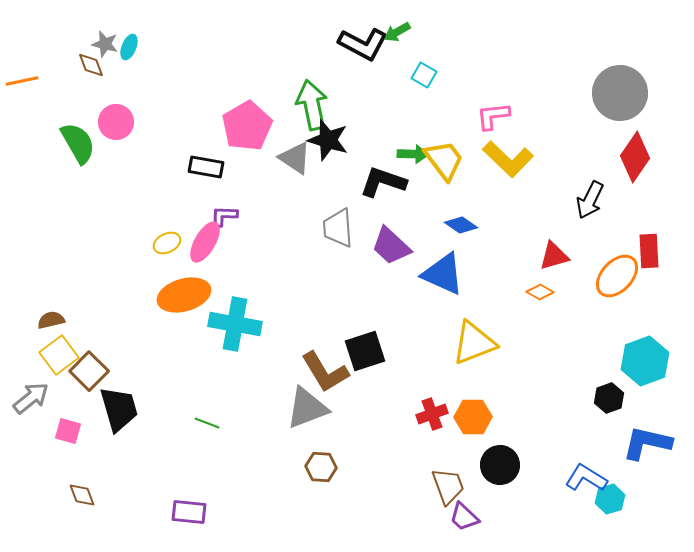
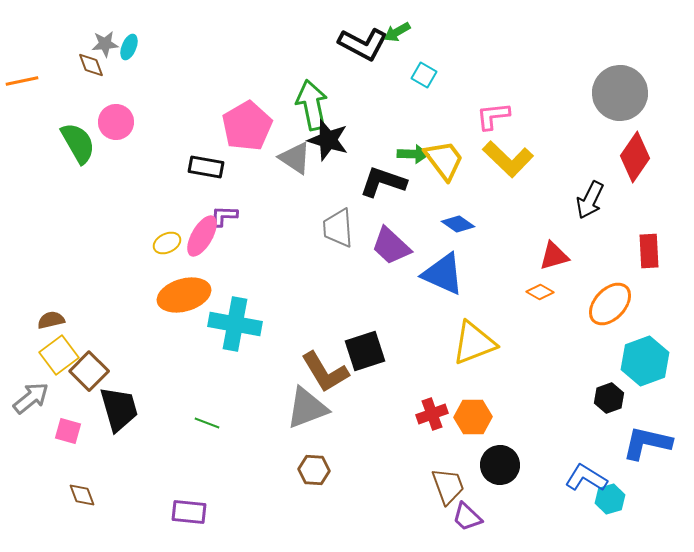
gray star at (105, 44): rotated 20 degrees counterclockwise
blue diamond at (461, 225): moved 3 px left, 1 px up
pink ellipse at (205, 242): moved 3 px left, 6 px up
orange ellipse at (617, 276): moved 7 px left, 28 px down
brown hexagon at (321, 467): moved 7 px left, 3 px down
purple trapezoid at (464, 517): moved 3 px right
